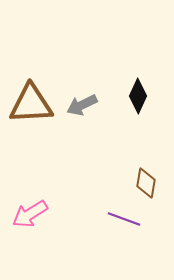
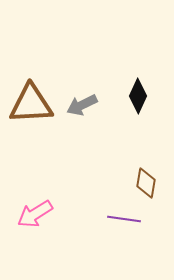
pink arrow: moved 5 px right
purple line: rotated 12 degrees counterclockwise
